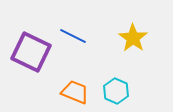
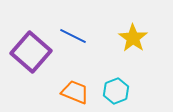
purple square: rotated 15 degrees clockwise
cyan hexagon: rotated 15 degrees clockwise
